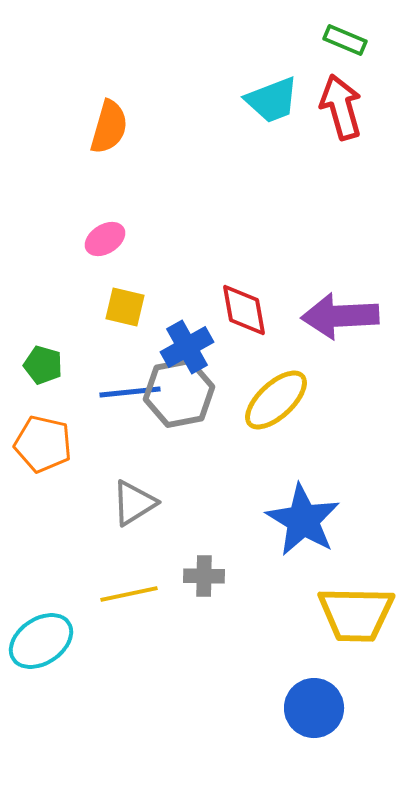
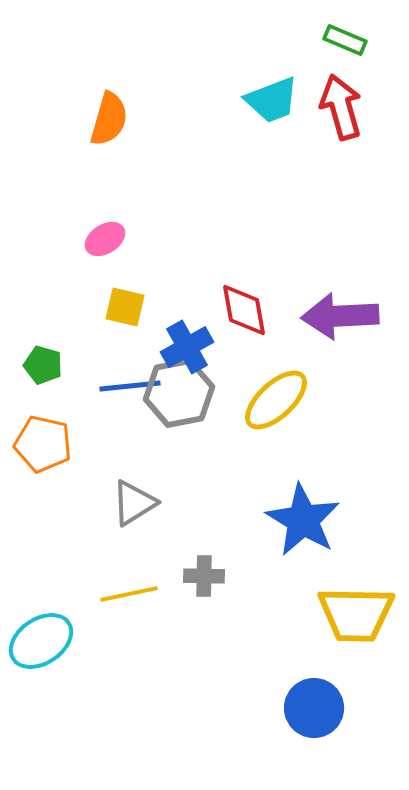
orange semicircle: moved 8 px up
blue line: moved 6 px up
